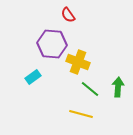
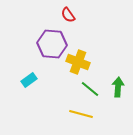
cyan rectangle: moved 4 px left, 3 px down
